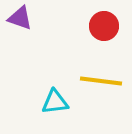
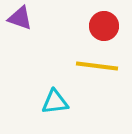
yellow line: moved 4 px left, 15 px up
